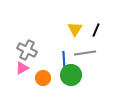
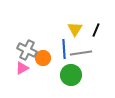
gray line: moved 4 px left
blue line: moved 12 px up
orange circle: moved 20 px up
